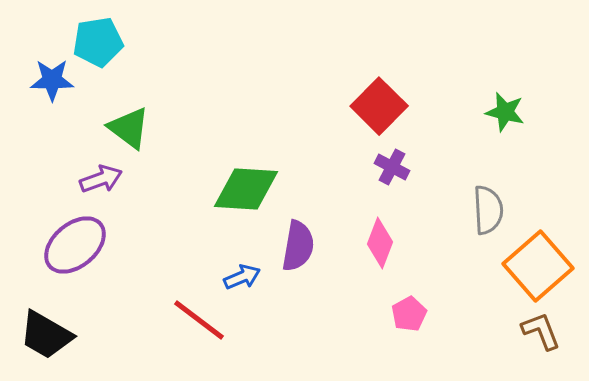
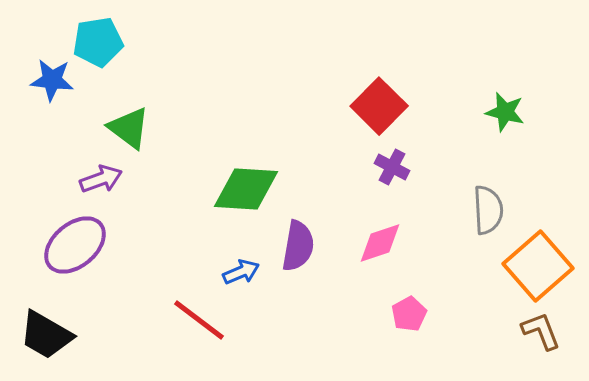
blue star: rotated 6 degrees clockwise
pink diamond: rotated 51 degrees clockwise
blue arrow: moved 1 px left, 5 px up
